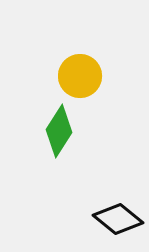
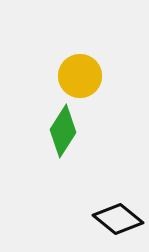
green diamond: moved 4 px right
